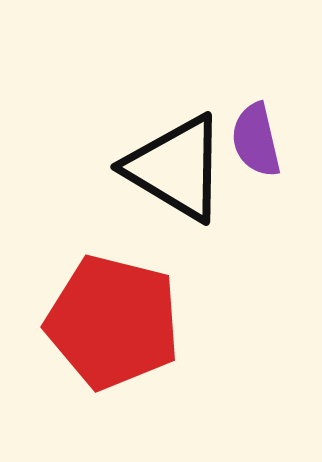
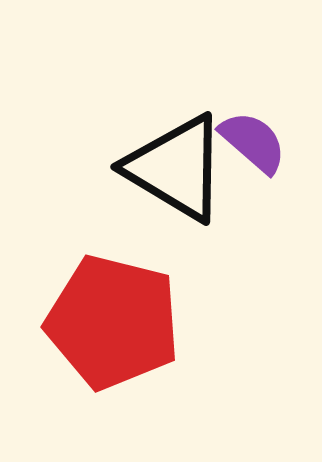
purple semicircle: moved 3 px left, 2 px down; rotated 144 degrees clockwise
